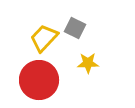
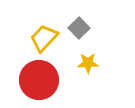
gray square: moved 4 px right; rotated 20 degrees clockwise
